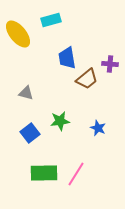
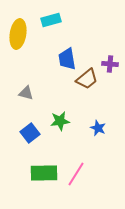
yellow ellipse: rotated 48 degrees clockwise
blue trapezoid: moved 1 px down
